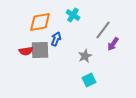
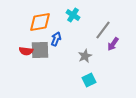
red semicircle: rotated 16 degrees clockwise
